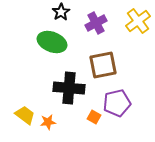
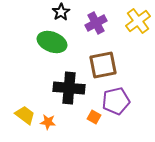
purple pentagon: moved 1 px left, 2 px up
orange star: rotated 14 degrees clockwise
